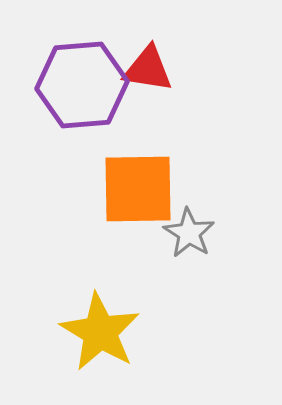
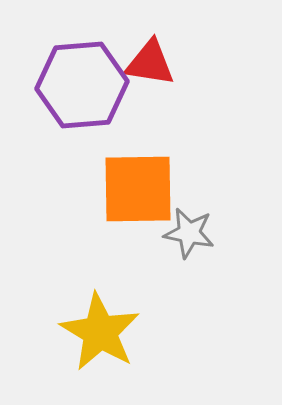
red triangle: moved 2 px right, 6 px up
gray star: rotated 21 degrees counterclockwise
